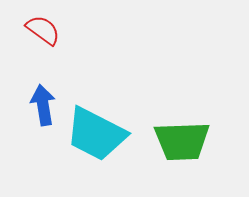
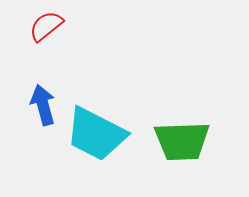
red semicircle: moved 3 px right, 4 px up; rotated 75 degrees counterclockwise
blue arrow: rotated 6 degrees counterclockwise
